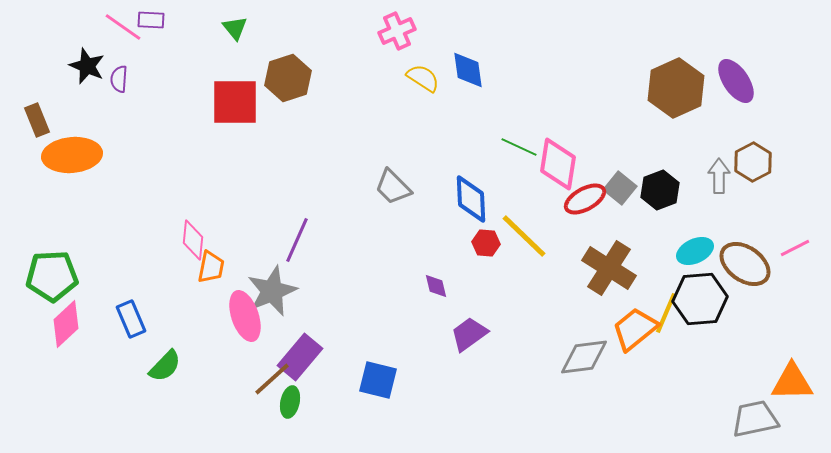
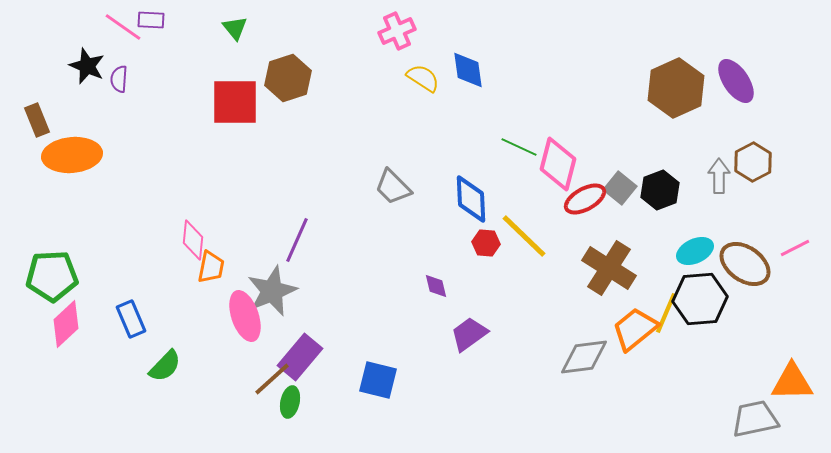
pink diamond at (558, 164): rotated 6 degrees clockwise
